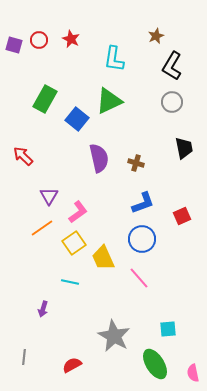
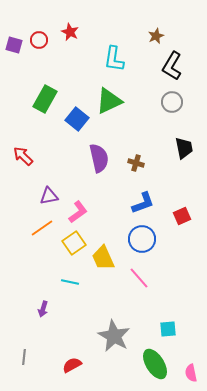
red star: moved 1 px left, 7 px up
purple triangle: rotated 48 degrees clockwise
pink semicircle: moved 2 px left
